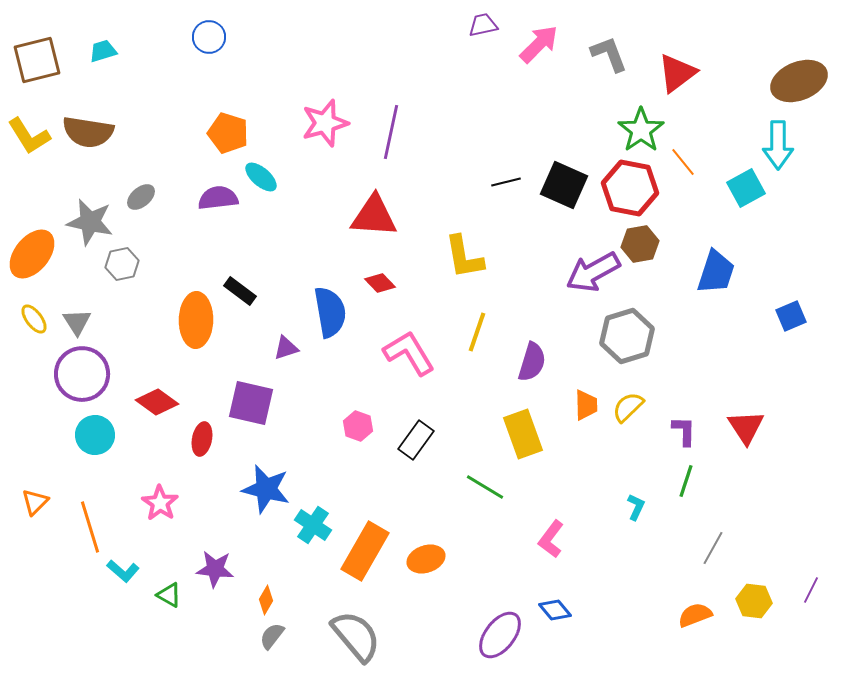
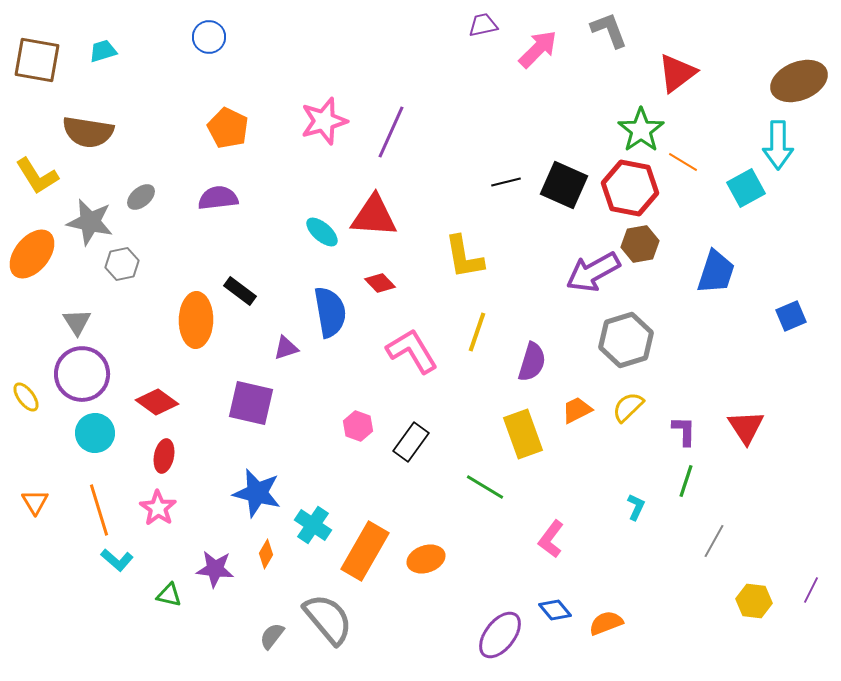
pink arrow at (539, 44): moved 1 px left, 5 px down
gray L-shape at (609, 54): moved 24 px up
brown square at (37, 60): rotated 24 degrees clockwise
pink star at (325, 123): moved 1 px left, 2 px up
purple line at (391, 132): rotated 12 degrees clockwise
orange pentagon at (228, 133): moved 5 px up; rotated 9 degrees clockwise
yellow L-shape at (29, 136): moved 8 px right, 40 px down
orange line at (683, 162): rotated 20 degrees counterclockwise
cyan ellipse at (261, 177): moved 61 px right, 55 px down
yellow ellipse at (34, 319): moved 8 px left, 78 px down
gray hexagon at (627, 336): moved 1 px left, 4 px down
pink L-shape at (409, 353): moved 3 px right, 2 px up
orange trapezoid at (586, 405): moved 9 px left, 5 px down; rotated 116 degrees counterclockwise
cyan circle at (95, 435): moved 2 px up
red ellipse at (202, 439): moved 38 px left, 17 px down
black rectangle at (416, 440): moved 5 px left, 2 px down
blue star at (266, 489): moved 9 px left, 4 px down
orange triangle at (35, 502): rotated 16 degrees counterclockwise
pink star at (160, 503): moved 2 px left, 5 px down
orange line at (90, 527): moved 9 px right, 17 px up
gray line at (713, 548): moved 1 px right, 7 px up
cyan L-shape at (123, 571): moved 6 px left, 11 px up
green triangle at (169, 595): rotated 16 degrees counterclockwise
orange diamond at (266, 600): moved 46 px up
orange semicircle at (695, 615): moved 89 px left, 8 px down
gray semicircle at (356, 636): moved 28 px left, 17 px up
